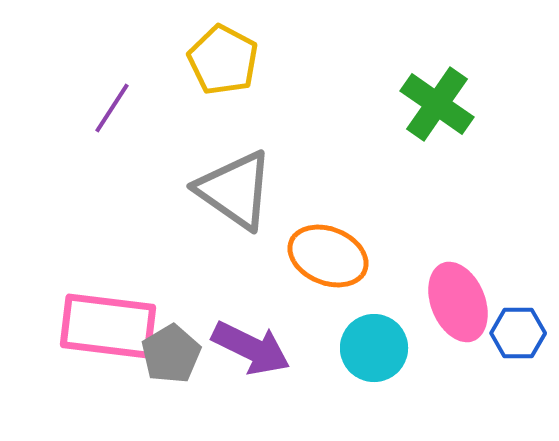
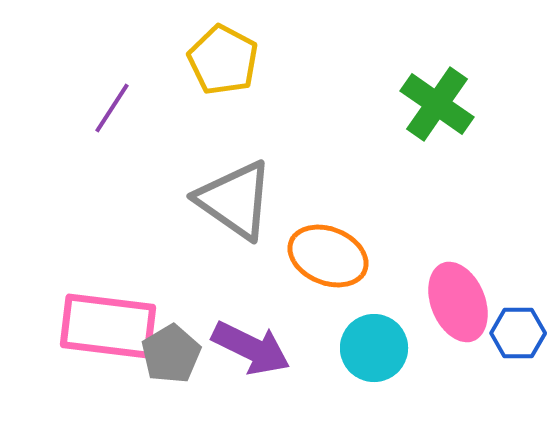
gray triangle: moved 10 px down
